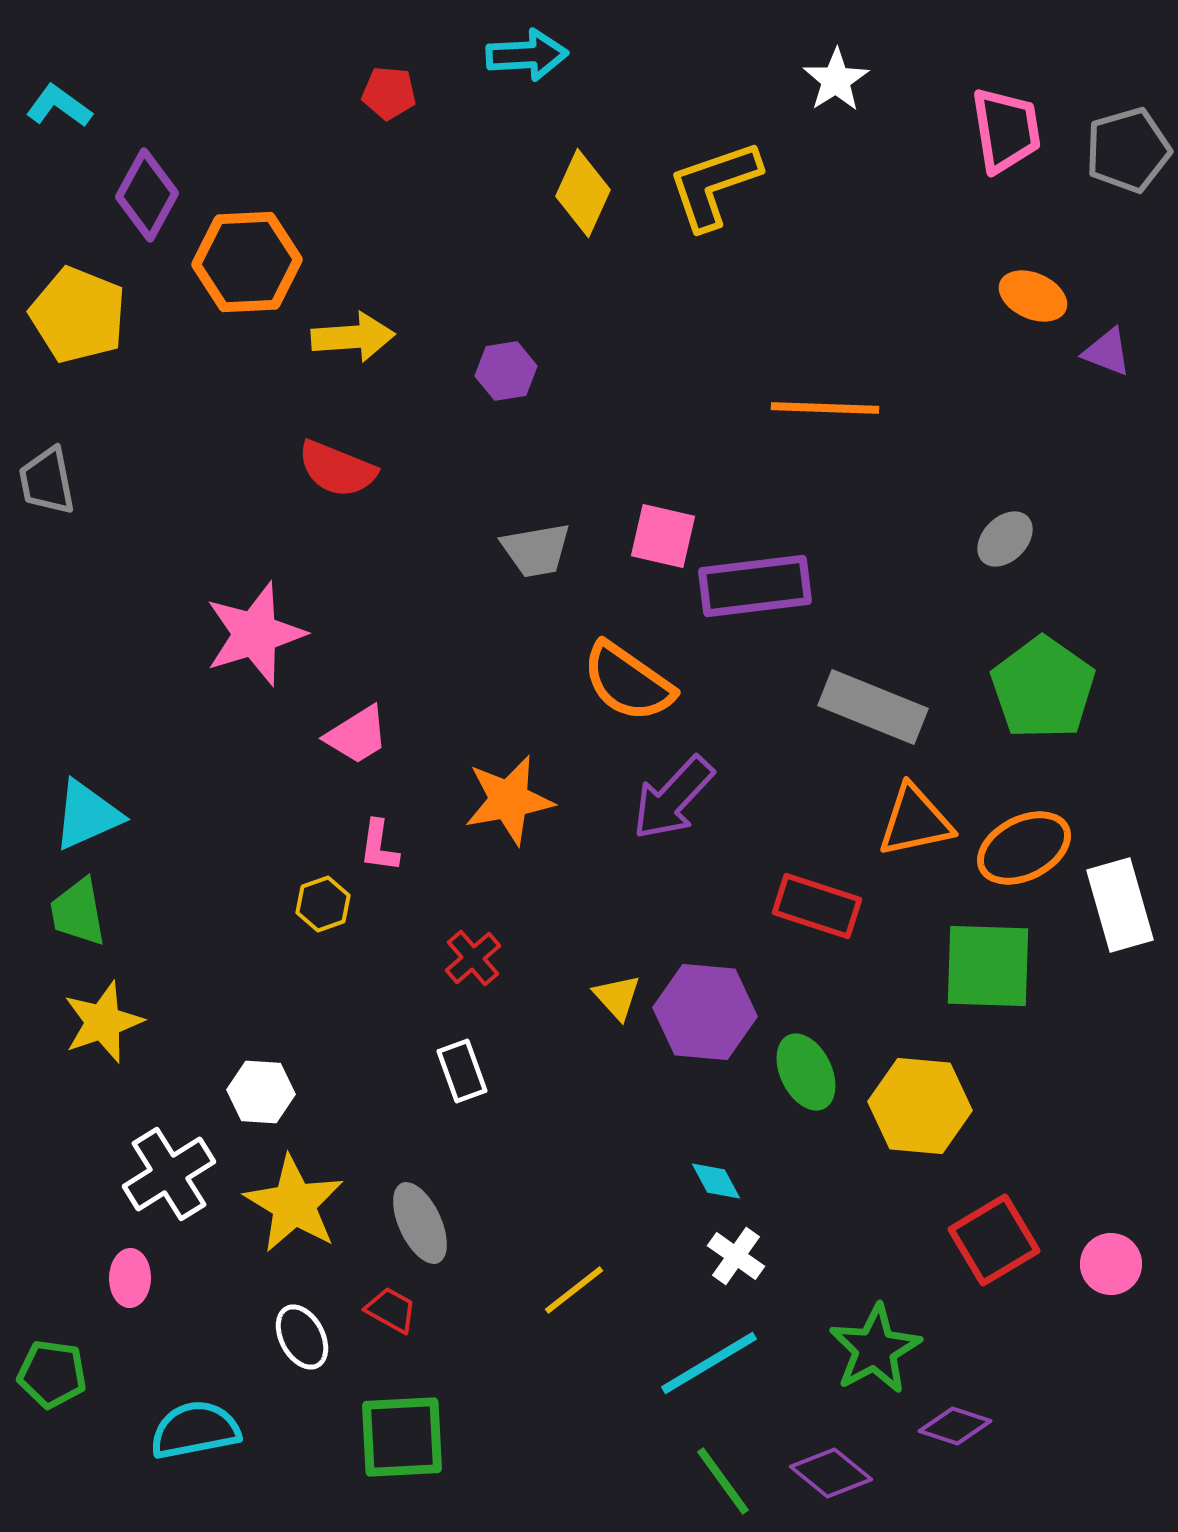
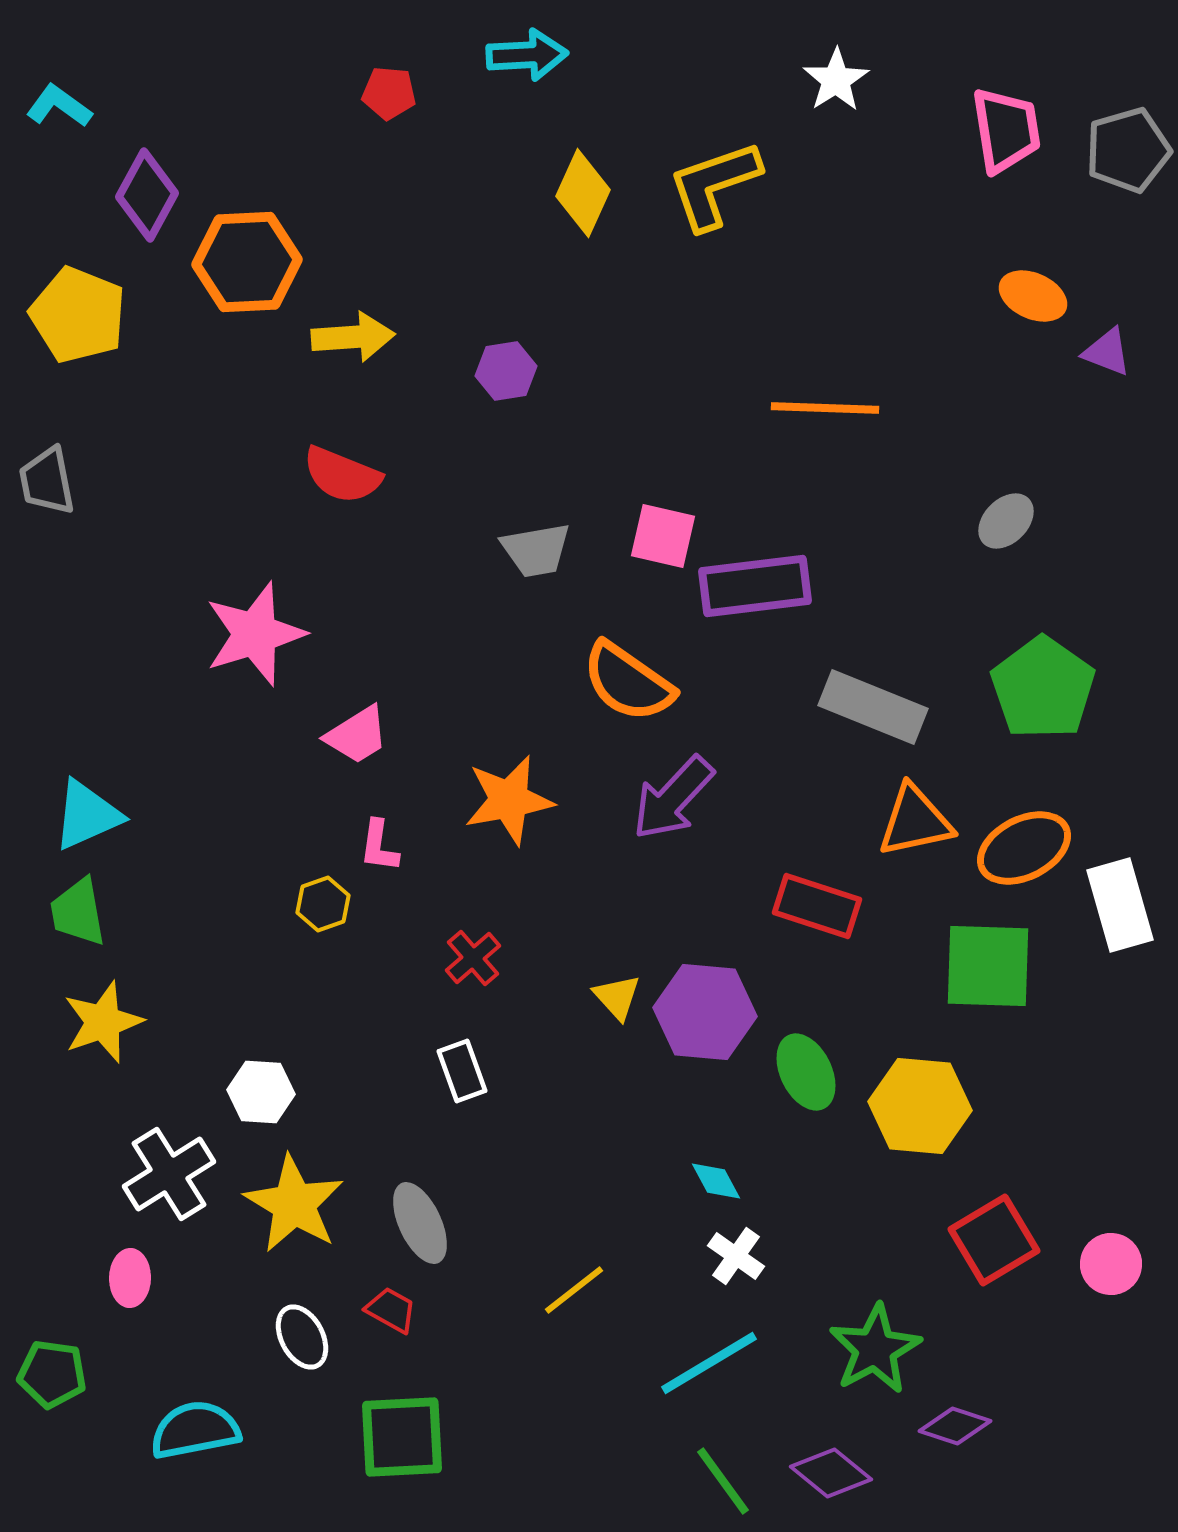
red semicircle at (337, 469): moved 5 px right, 6 px down
gray ellipse at (1005, 539): moved 1 px right, 18 px up
